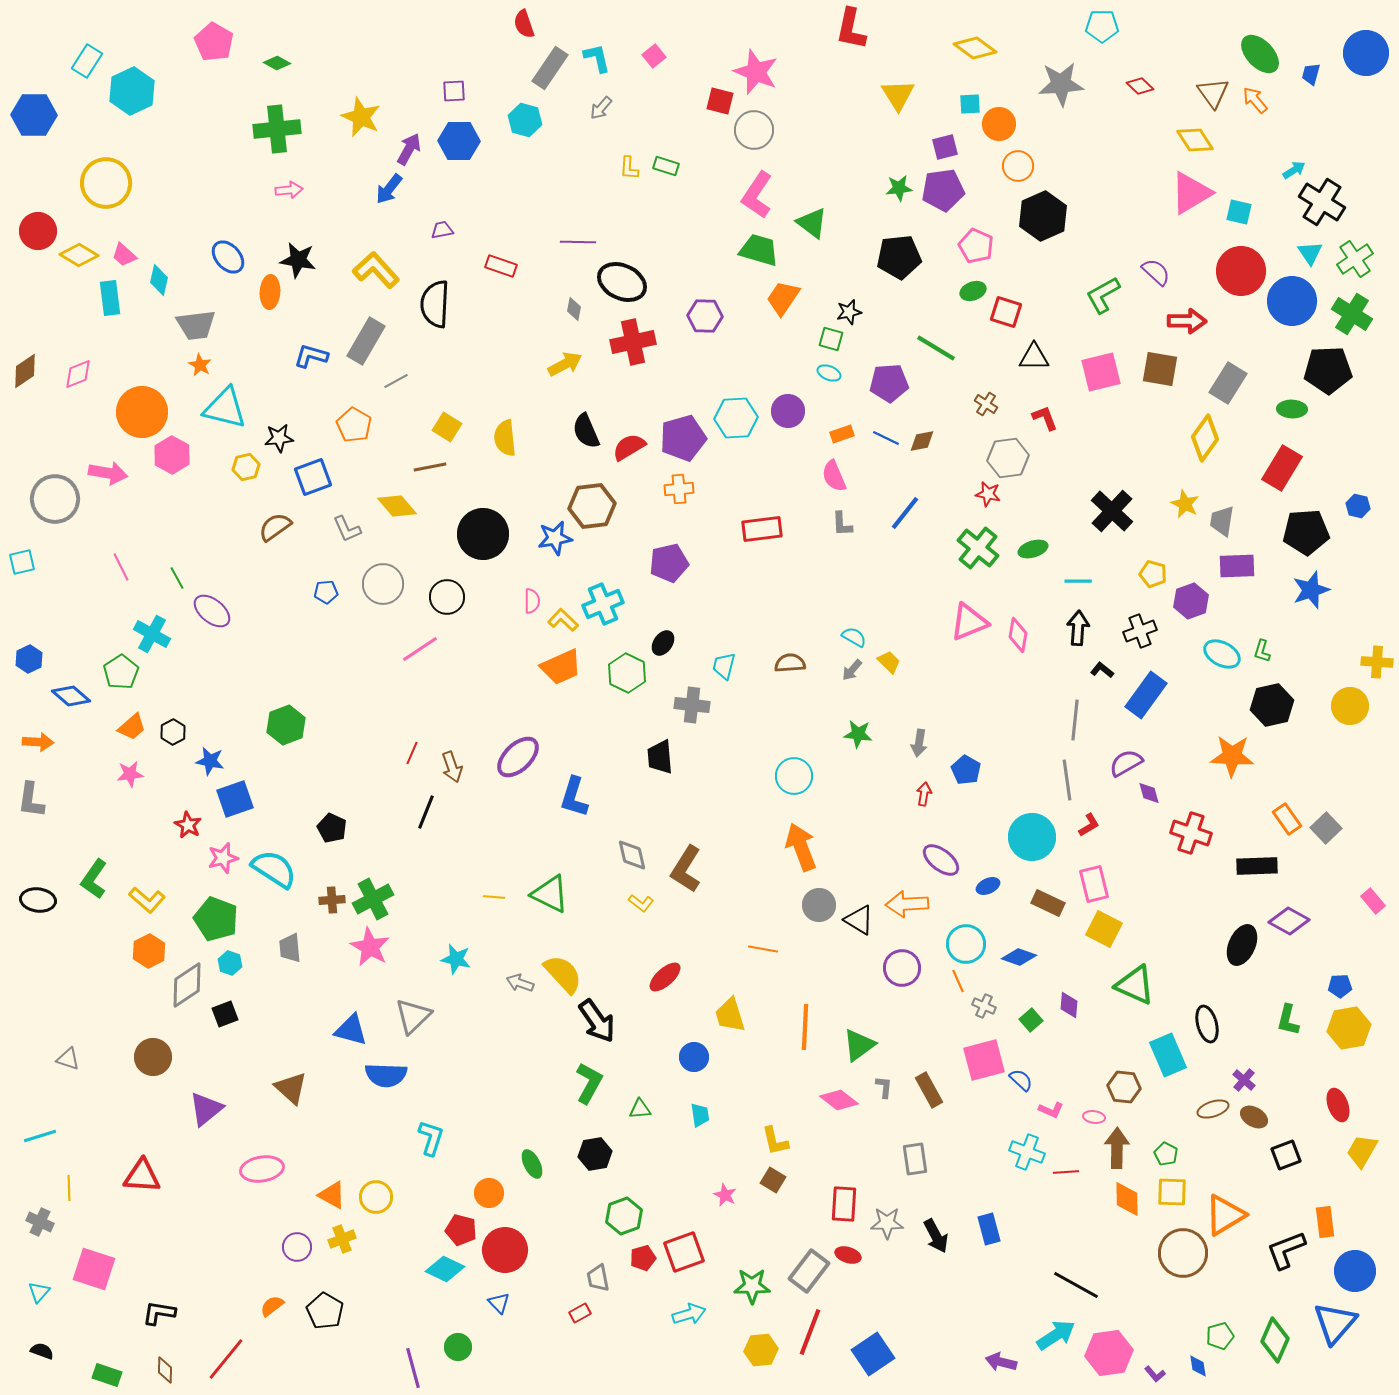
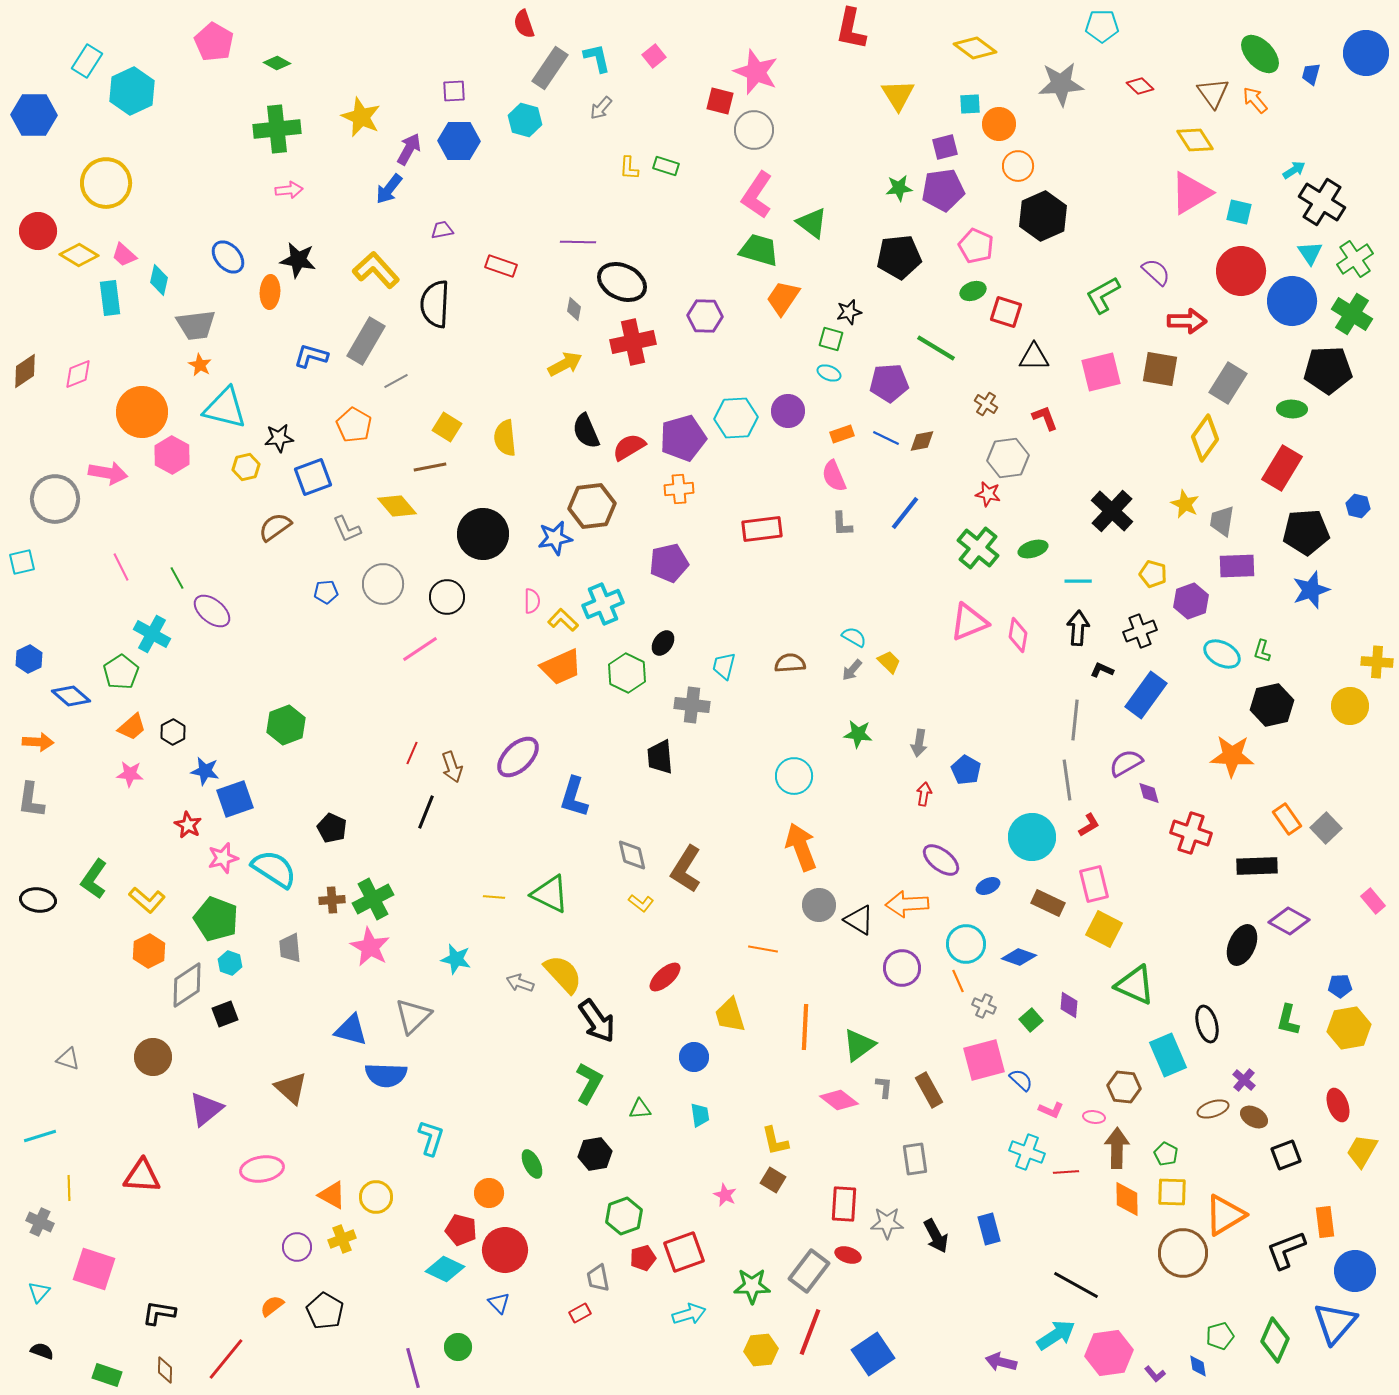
black L-shape at (1102, 670): rotated 15 degrees counterclockwise
blue star at (210, 761): moved 5 px left, 10 px down
pink star at (130, 774): rotated 12 degrees clockwise
